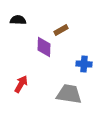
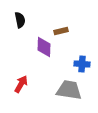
black semicircle: moved 2 px right; rotated 77 degrees clockwise
brown rectangle: moved 1 px down; rotated 16 degrees clockwise
blue cross: moved 2 px left
gray trapezoid: moved 4 px up
